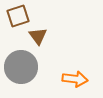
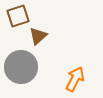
brown triangle: rotated 24 degrees clockwise
orange arrow: rotated 70 degrees counterclockwise
